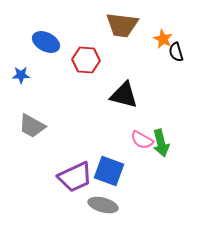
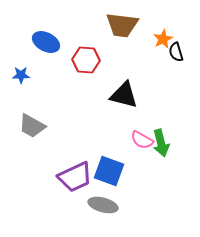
orange star: rotated 18 degrees clockwise
